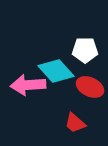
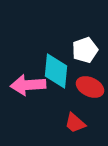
white pentagon: rotated 20 degrees counterclockwise
cyan diamond: rotated 48 degrees clockwise
